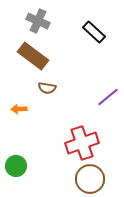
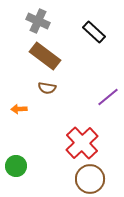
brown rectangle: moved 12 px right
red cross: rotated 24 degrees counterclockwise
